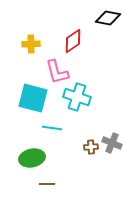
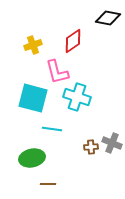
yellow cross: moved 2 px right, 1 px down; rotated 18 degrees counterclockwise
cyan line: moved 1 px down
brown line: moved 1 px right
